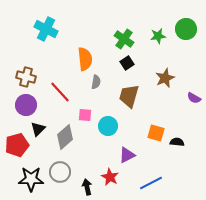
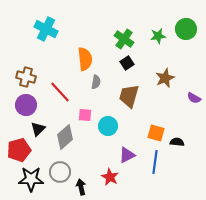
red pentagon: moved 2 px right, 5 px down
blue line: moved 4 px right, 21 px up; rotated 55 degrees counterclockwise
black arrow: moved 6 px left
